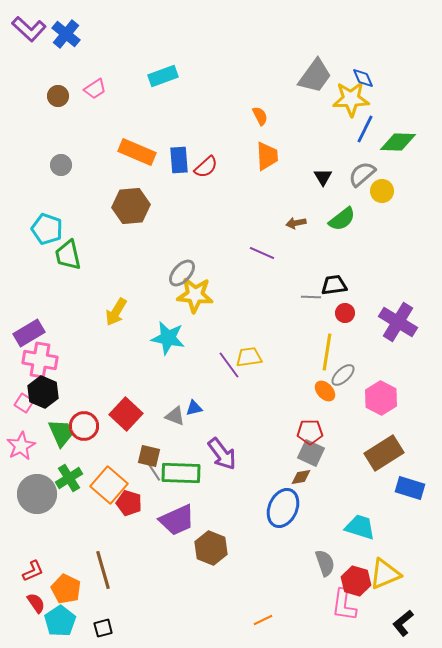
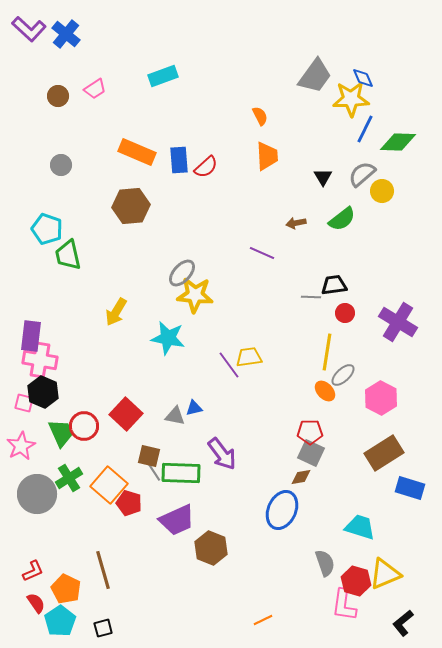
purple rectangle at (29, 333): moved 2 px right, 3 px down; rotated 52 degrees counterclockwise
pink square at (24, 403): rotated 18 degrees counterclockwise
gray triangle at (175, 416): rotated 10 degrees counterclockwise
blue ellipse at (283, 508): moved 1 px left, 2 px down
